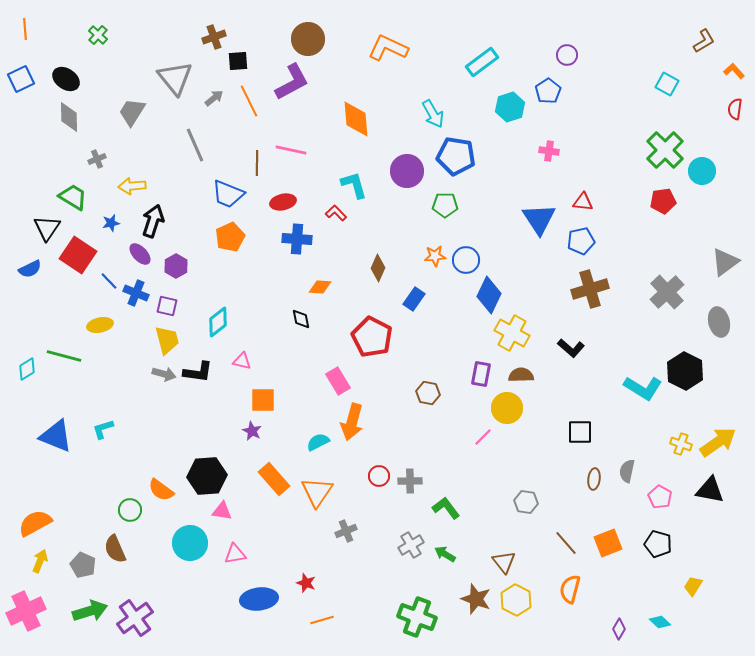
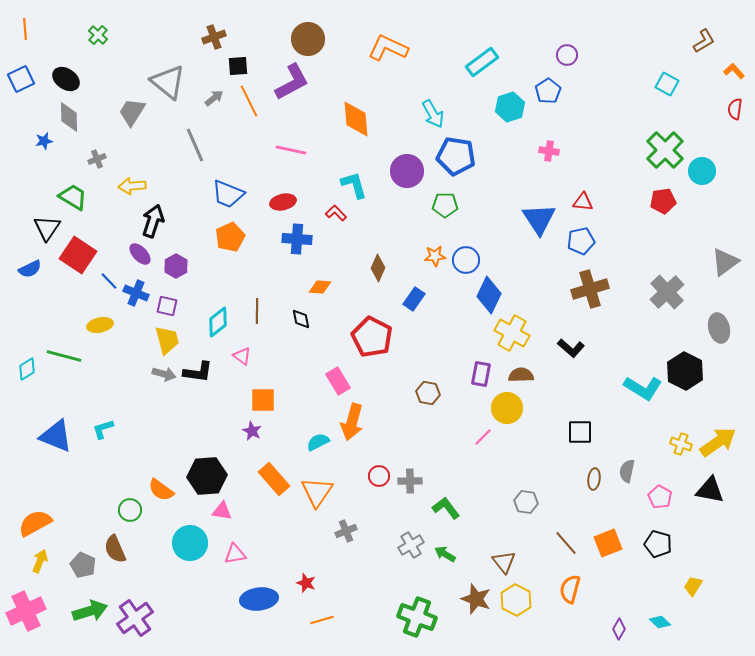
black square at (238, 61): moved 5 px down
gray triangle at (175, 78): moved 7 px left, 4 px down; rotated 12 degrees counterclockwise
brown line at (257, 163): moved 148 px down
blue star at (111, 223): moved 67 px left, 82 px up
gray ellipse at (719, 322): moved 6 px down
pink triangle at (242, 361): moved 5 px up; rotated 24 degrees clockwise
